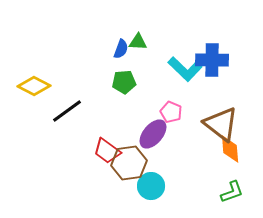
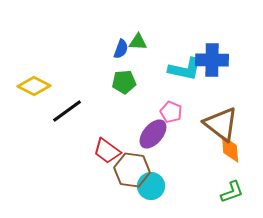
cyan L-shape: rotated 32 degrees counterclockwise
brown hexagon: moved 3 px right, 7 px down; rotated 16 degrees clockwise
